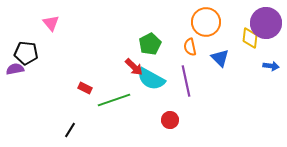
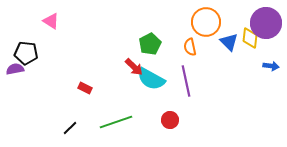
pink triangle: moved 2 px up; rotated 18 degrees counterclockwise
blue triangle: moved 9 px right, 16 px up
green line: moved 2 px right, 22 px down
black line: moved 2 px up; rotated 14 degrees clockwise
